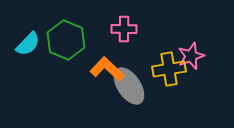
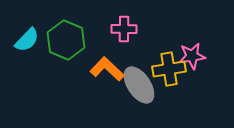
cyan semicircle: moved 1 px left, 4 px up
pink star: moved 1 px right; rotated 12 degrees clockwise
gray ellipse: moved 10 px right, 1 px up
